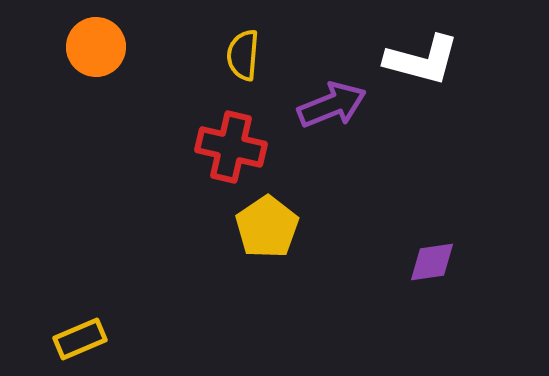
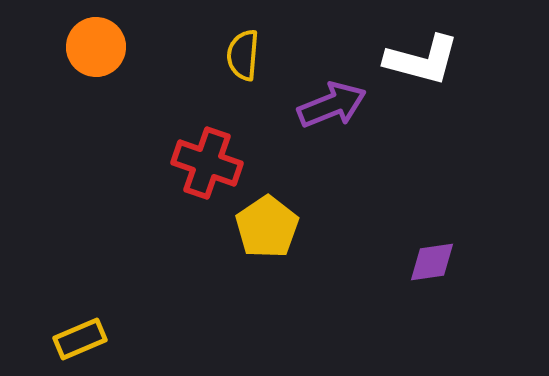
red cross: moved 24 px left, 16 px down; rotated 6 degrees clockwise
